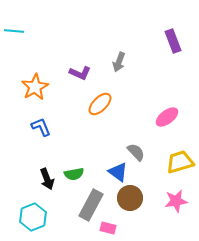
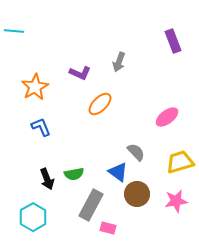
brown circle: moved 7 px right, 4 px up
cyan hexagon: rotated 8 degrees counterclockwise
